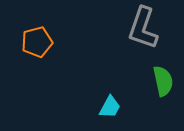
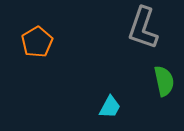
orange pentagon: rotated 16 degrees counterclockwise
green semicircle: moved 1 px right
